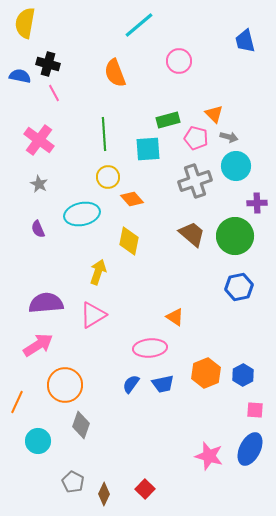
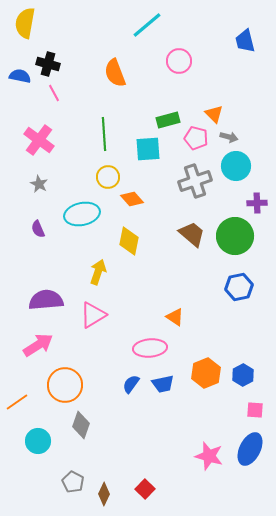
cyan line at (139, 25): moved 8 px right
purple semicircle at (46, 303): moved 3 px up
orange line at (17, 402): rotated 30 degrees clockwise
